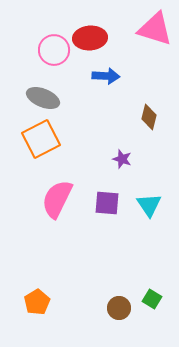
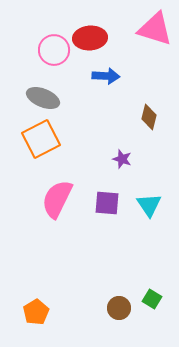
orange pentagon: moved 1 px left, 10 px down
